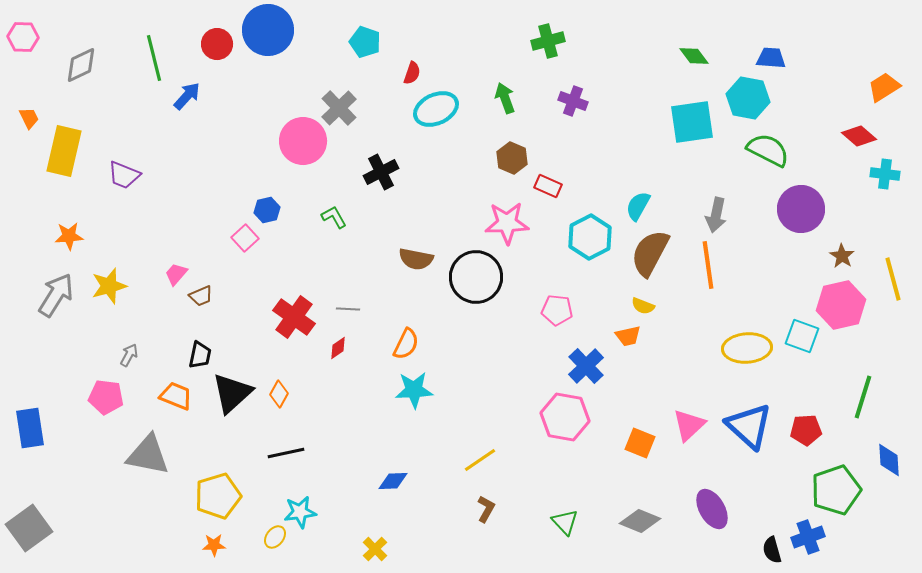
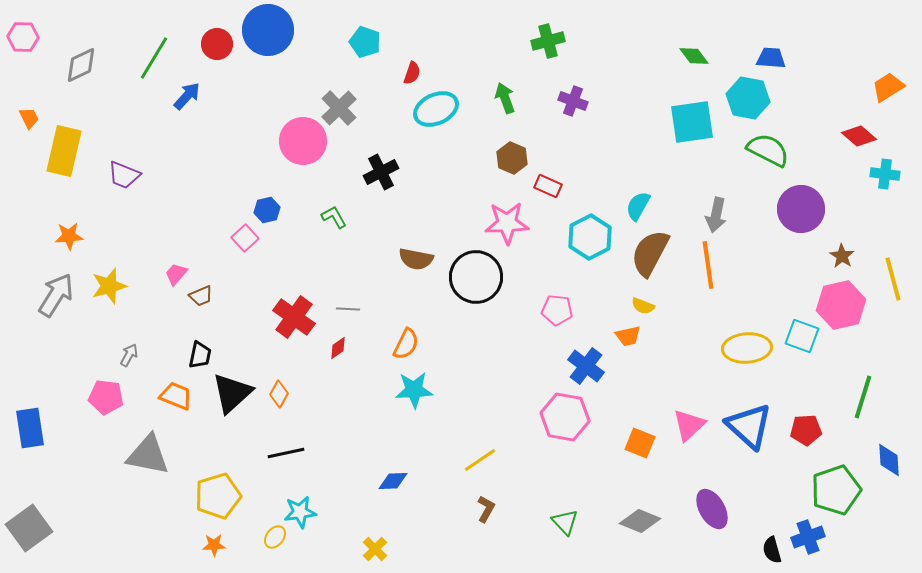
green line at (154, 58): rotated 45 degrees clockwise
orange trapezoid at (884, 87): moved 4 px right
blue cross at (586, 366): rotated 9 degrees counterclockwise
